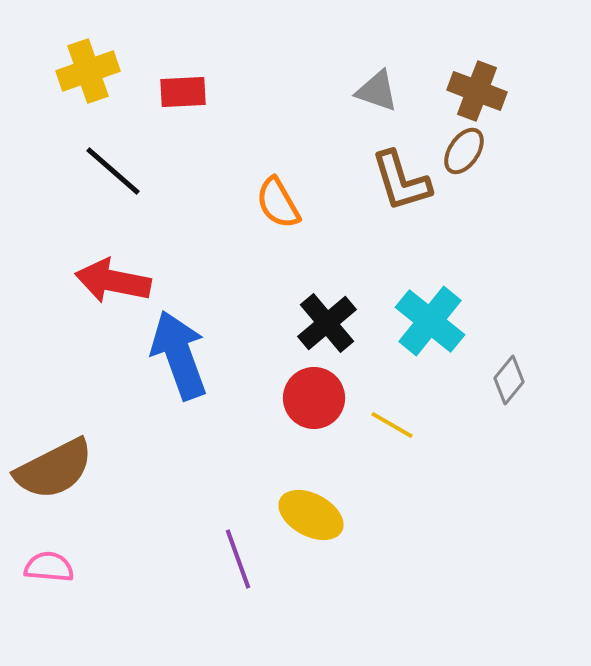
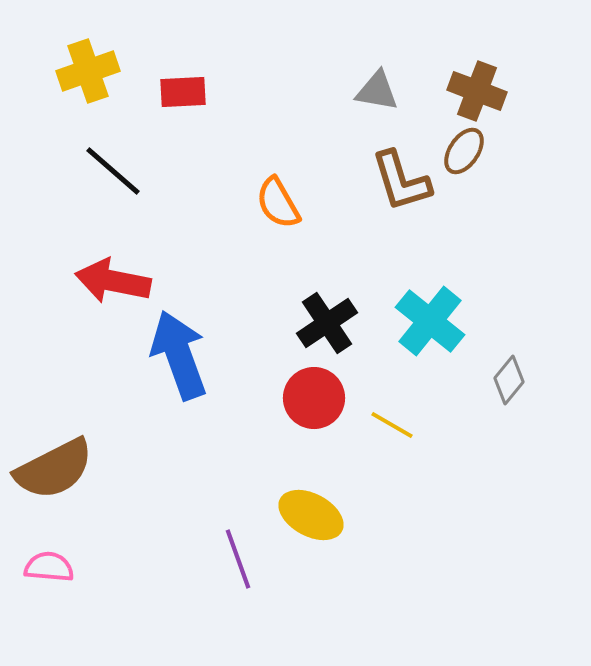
gray triangle: rotated 9 degrees counterclockwise
black cross: rotated 6 degrees clockwise
